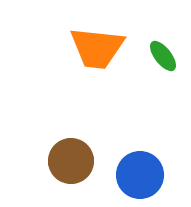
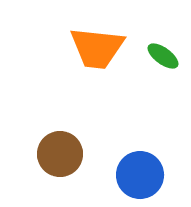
green ellipse: rotated 16 degrees counterclockwise
brown circle: moved 11 px left, 7 px up
